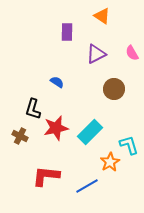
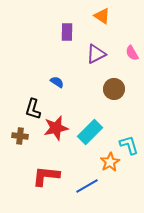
brown cross: rotated 21 degrees counterclockwise
